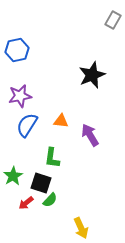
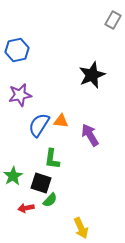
purple star: moved 1 px up
blue semicircle: moved 12 px right
green L-shape: moved 1 px down
red arrow: moved 5 px down; rotated 28 degrees clockwise
